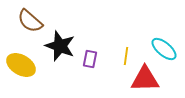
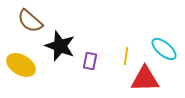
purple rectangle: moved 2 px down
